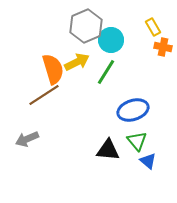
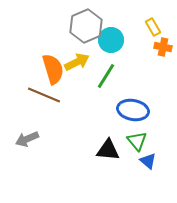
green line: moved 4 px down
brown line: rotated 56 degrees clockwise
blue ellipse: rotated 28 degrees clockwise
